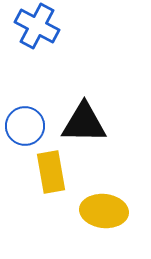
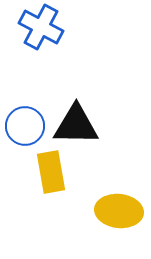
blue cross: moved 4 px right, 1 px down
black triangle: moved 8 px left, 2 px down
yellow ellipse: moved 15 px right
